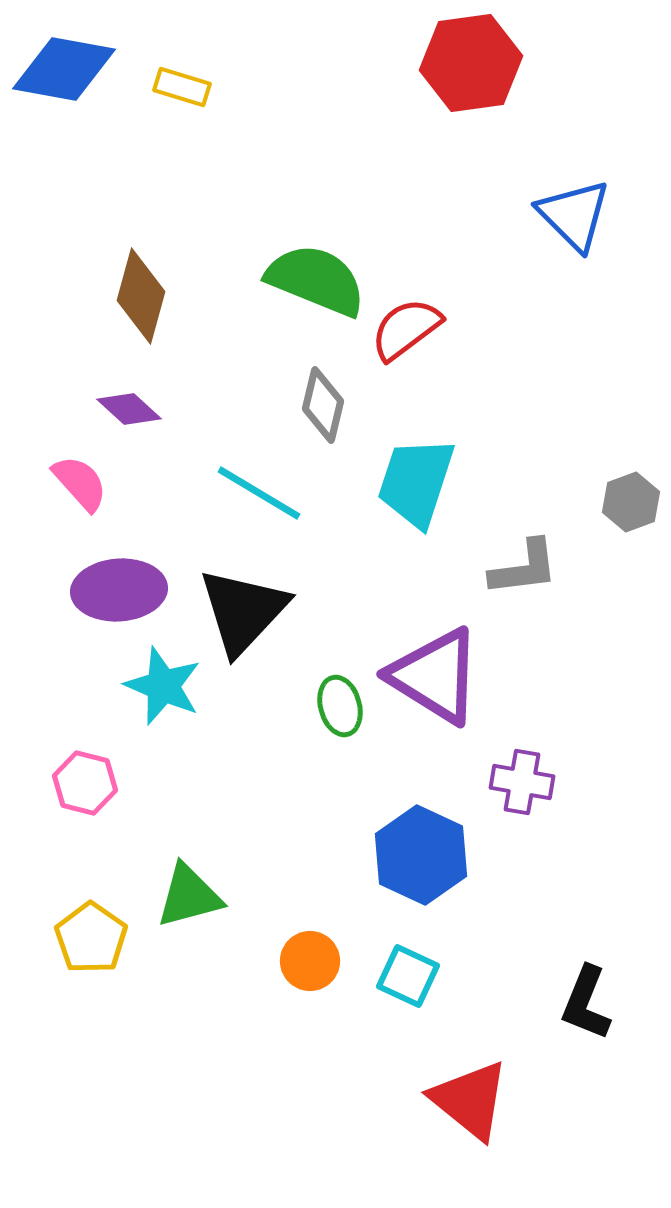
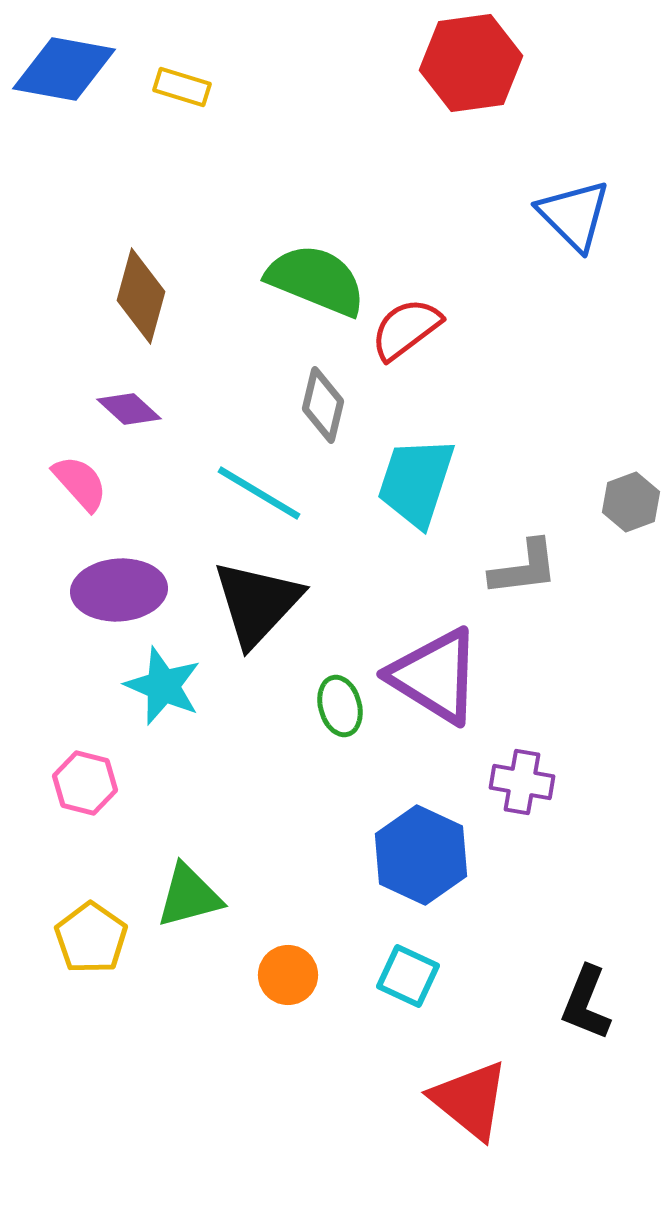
black triangle: moved 14 px right, 8 px up
orange circle: moved 22 px left, 14 px down
